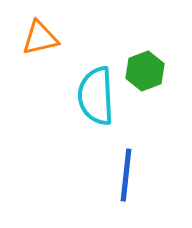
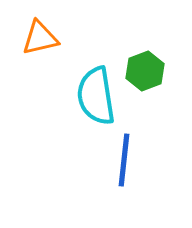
cyan semicircle: rotated 6 degrees counterclockwise
blue line: moved 2 px left, 15 px up
